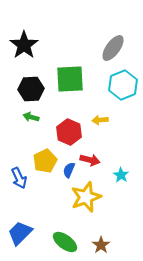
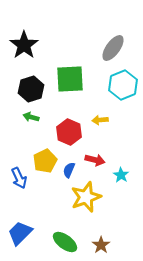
black hexagon: rotated 15 degrees counterclockwise
red arrow: moved 5 px right
